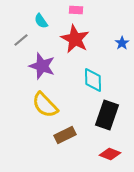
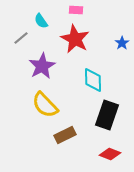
gray line: moved 2 px up
purple star: rotated 24 degrees clockwise
